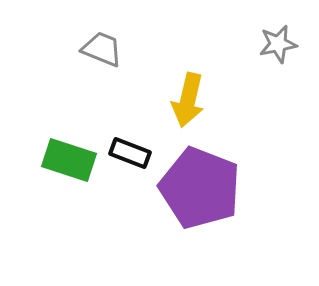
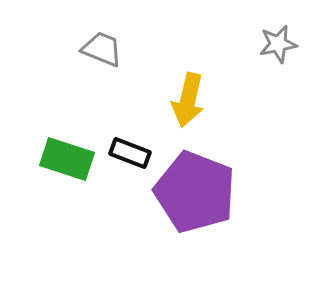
green rectangle: moved 2 px left, 1 px up
purple pentagon: moved 5 px left, 4 px down
